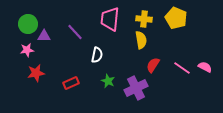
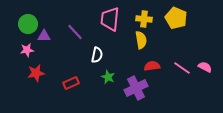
red semicircle: moved 1 px left, 1 px down; rotated 49 degrees clockwise
green star: moved 4 px up
